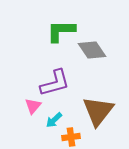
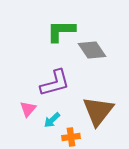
pink triangle: moved 5 px left, 3 px down
cyan arrow: moved 2 px left
